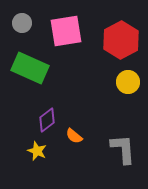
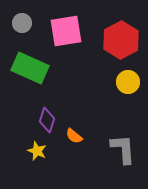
purple diamond: rotated 35 degrees counterclockwise
